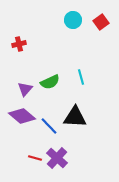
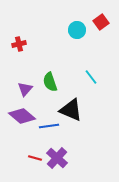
cyan circle: moved 4 px right, 10 px down
cyan line: moved 10 px right; rotated 21 degrees counterclockwise
green semicircle: rotated 96 degrees clockwise
black triangle: moved 4 px left, 7 px up; rotated 20 degrees clockwise
blue line: rotated 54 degrees counterclockwise
